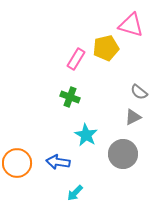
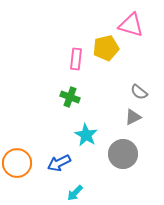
pink rectangle: rotated 25 degrees counterclockwise
blue arrow: moved 1 px right, 1 px down; rotated 35 degrees counterclockwise
